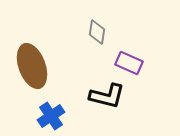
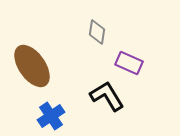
brown ellipse: rotated 15 degrees counterclockwise
black L-shape: rotated 135 degrees counterclockwise
